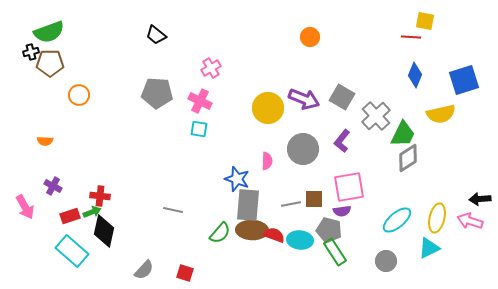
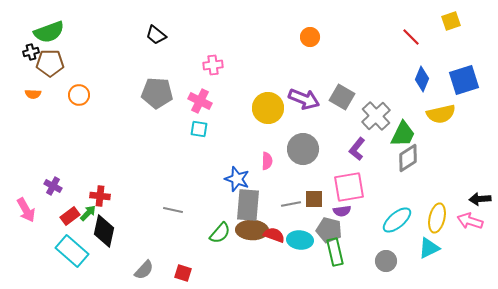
yellow square at (425, 21): moved 26 px right; rotated 30 degrees counterclockwise
red line at (411, 37): rotated 42 degrees clockwise
pink cross at (211, 68): moved 2 px right, 3 px up; rotated 24 degrees clockwise
blue diamond at (415, 75): moved 7 px right, 4 px down
orange semicircle at (45, 141): moved 12 px left, 47 px up
purple L-shape at (342, 141): moved 15 px right, 8 px down
pink arrow at (25, 207): moved 1 px right, 3 px down
green arrow at (92, 212): moved 4 px left, 1 px down; rotated 24 degrees counterclockwise
red rectangle at (70, 216): rotated 18 degrees counterclockwise
green rectangle at (335, 252): rotated 20 degrees clockwise
red square at (185, 273): moved 2 px left
